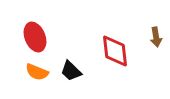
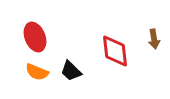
brown arrow: moved 2 px left, 2 px down
